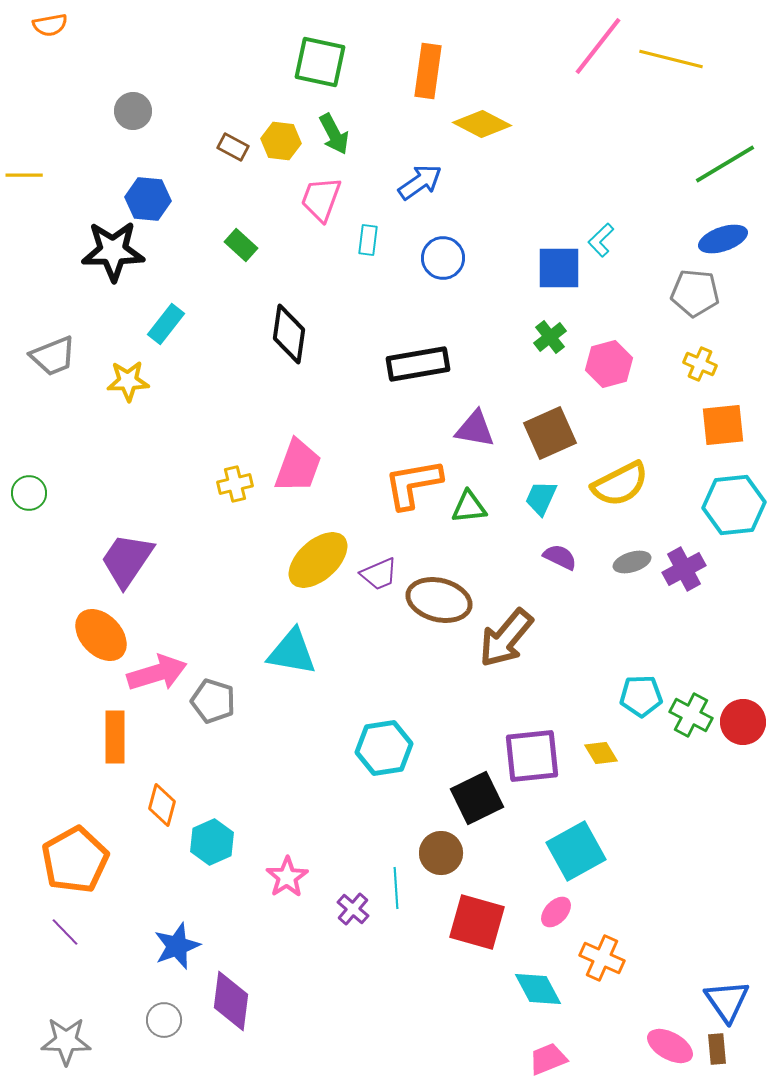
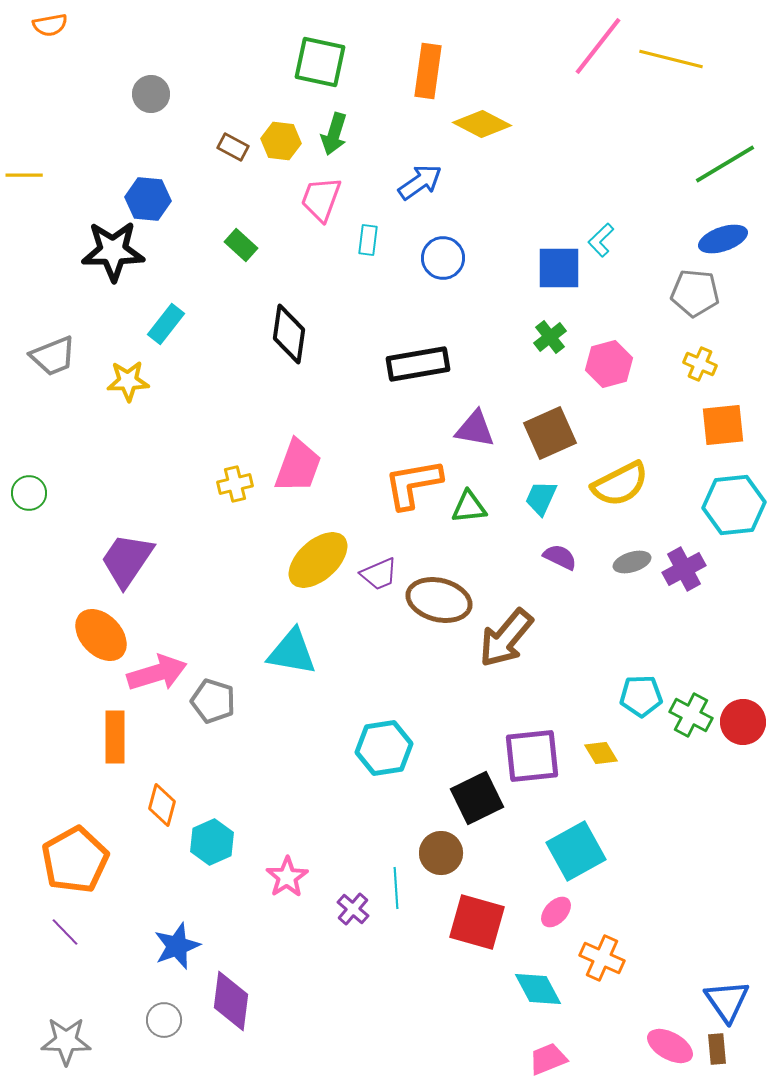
gray circle at (133, 111): moved 18 px right, 17 px up
green arrow at (334, 134): rotated 45 degrees clockwise
